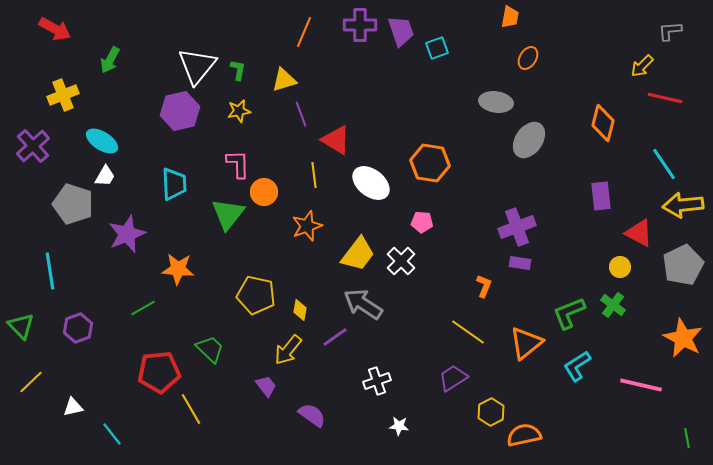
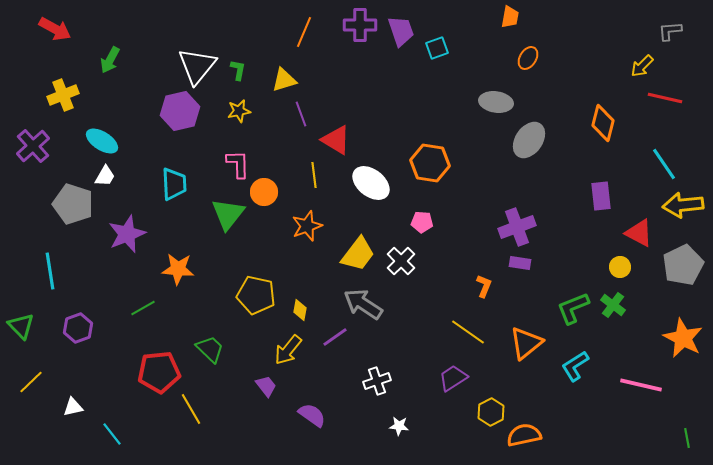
green L-shape at (569, 313): moved 4 px right, 5 px up
cyan L-shape at (577, 366): moved 2 px left
